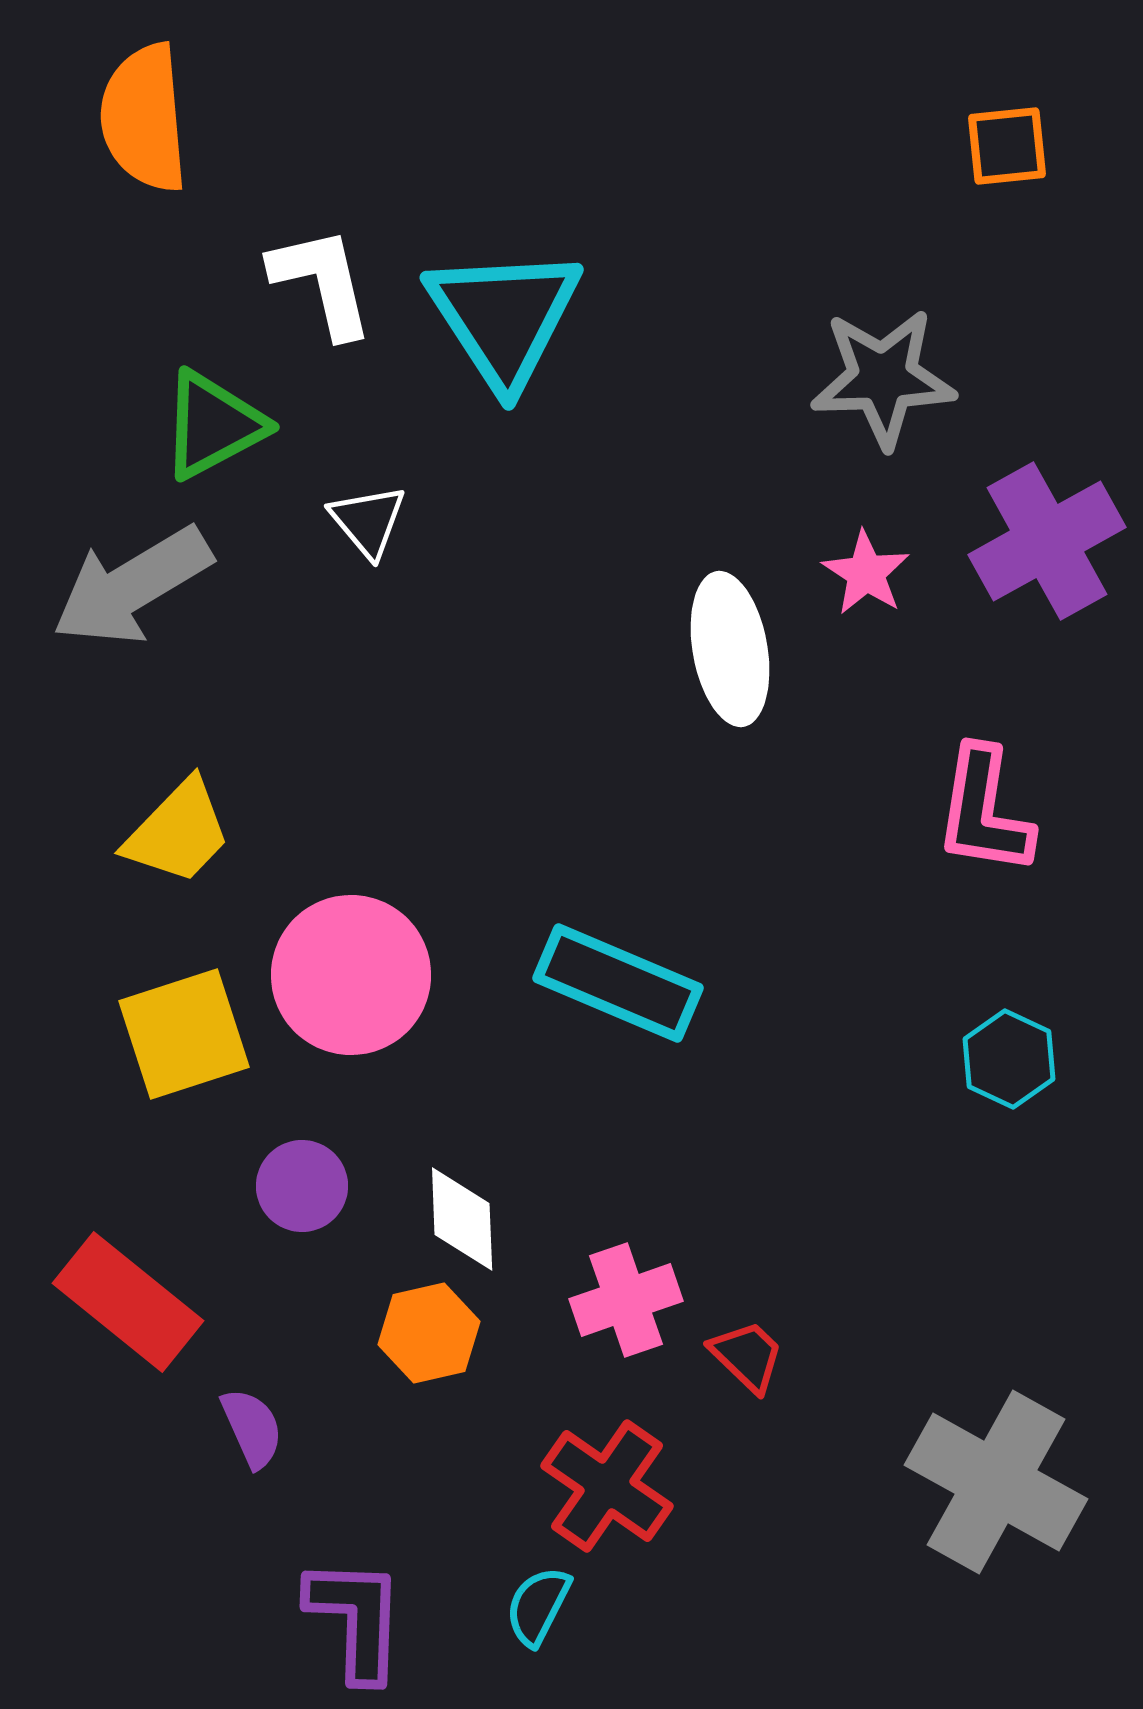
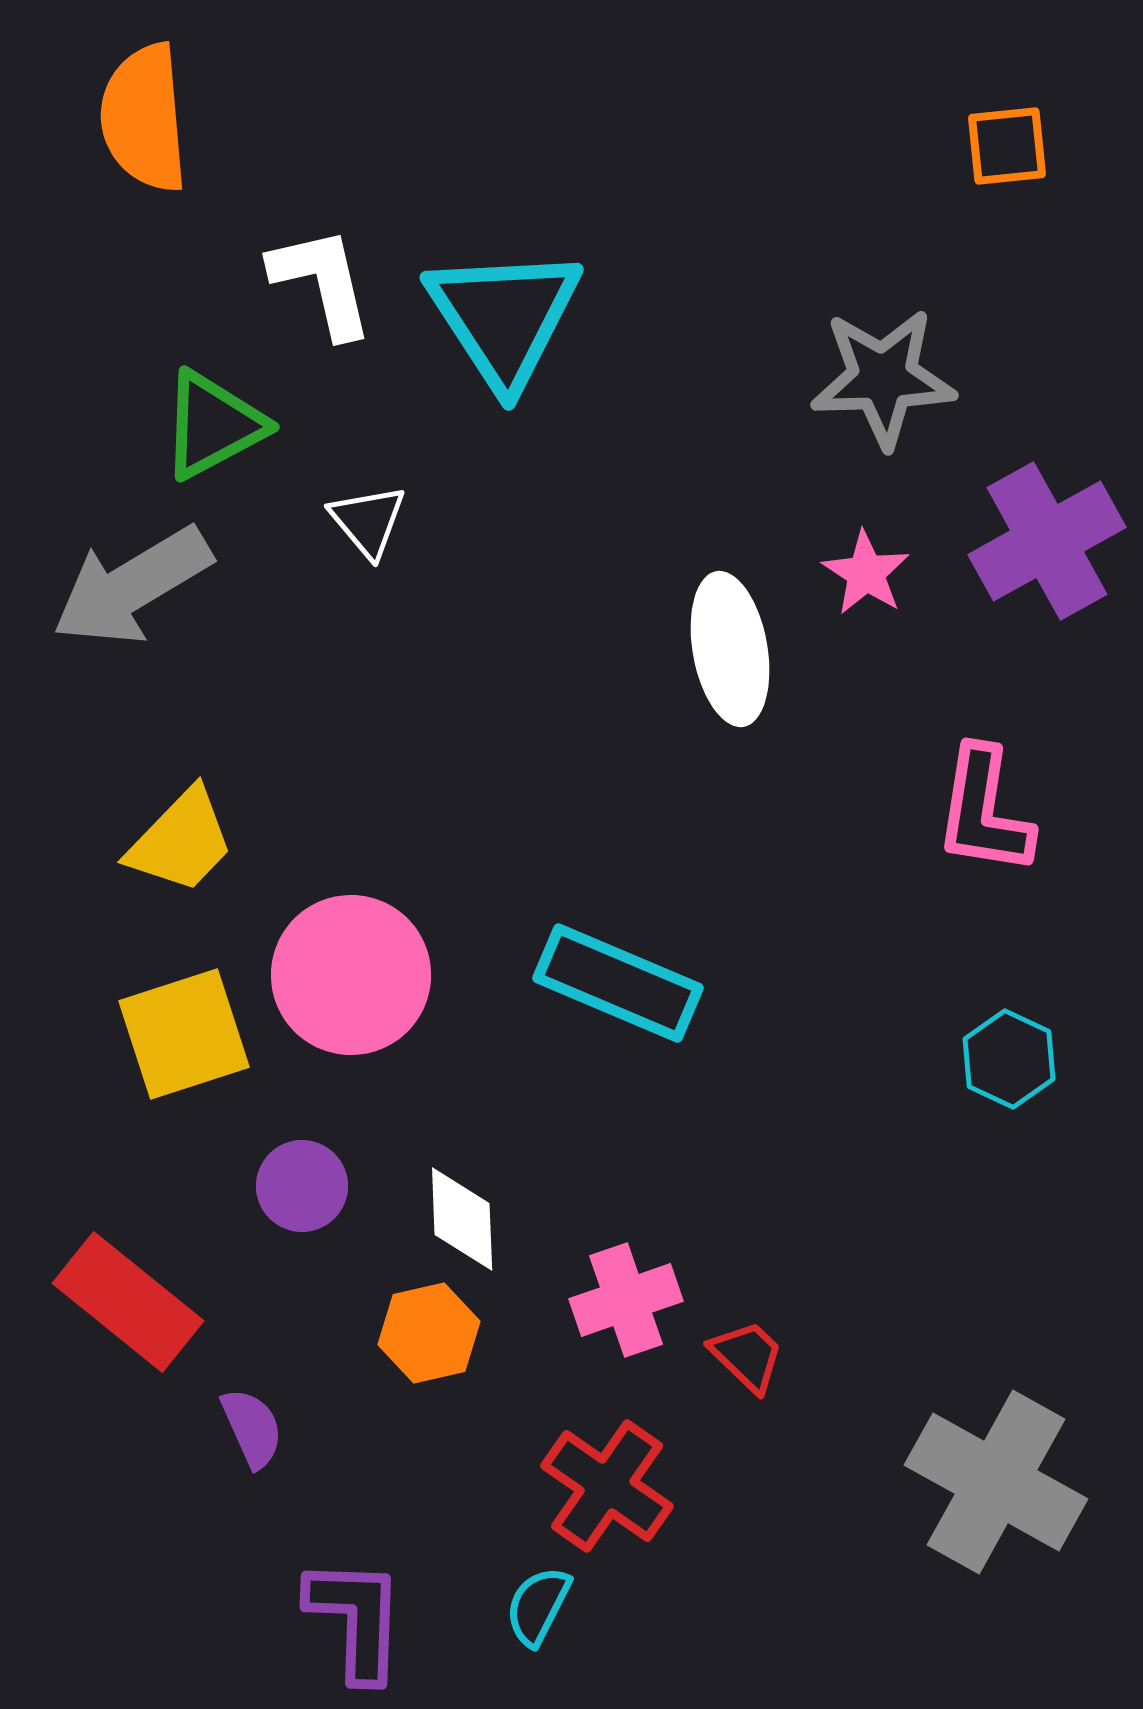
yellow trapezoid: moved 3 px right, 9 px down
